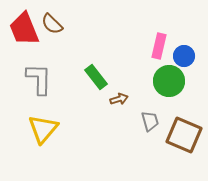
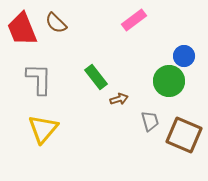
brown semicircle: moved 4 px right, 1 px up
red trapezoid: moved 2 px left
pink rectangle: moved 25 px left, 26 px up; rotated 40 degrees clockwise
